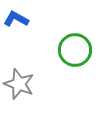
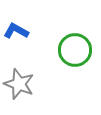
blue L-shape: moved 12 px down
